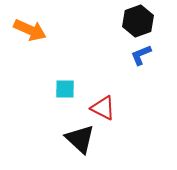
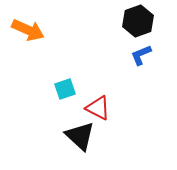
orange arrow: moved 2 px left
cyan square: rotated 20 degrees counterclockwise
red triangle: moved 5 px left
black triangle: moved 3 px up
